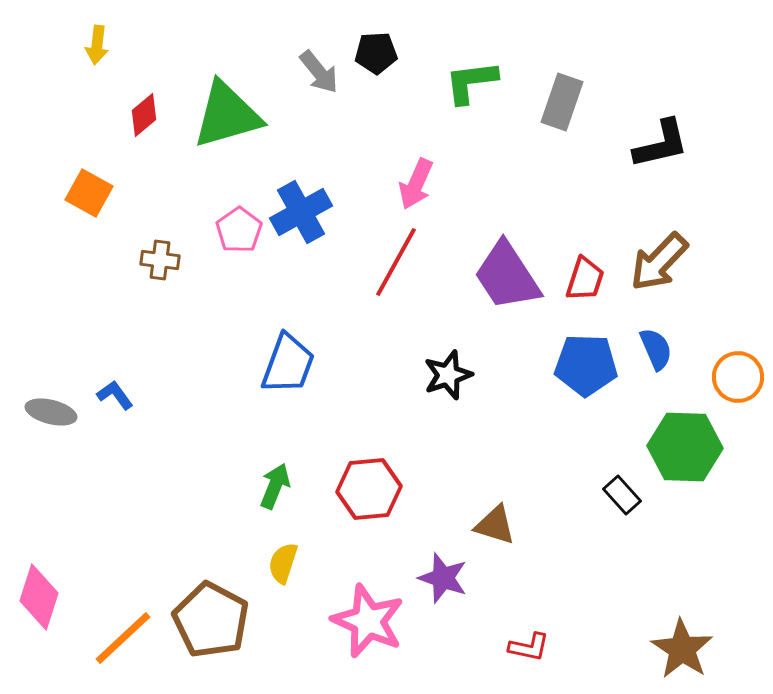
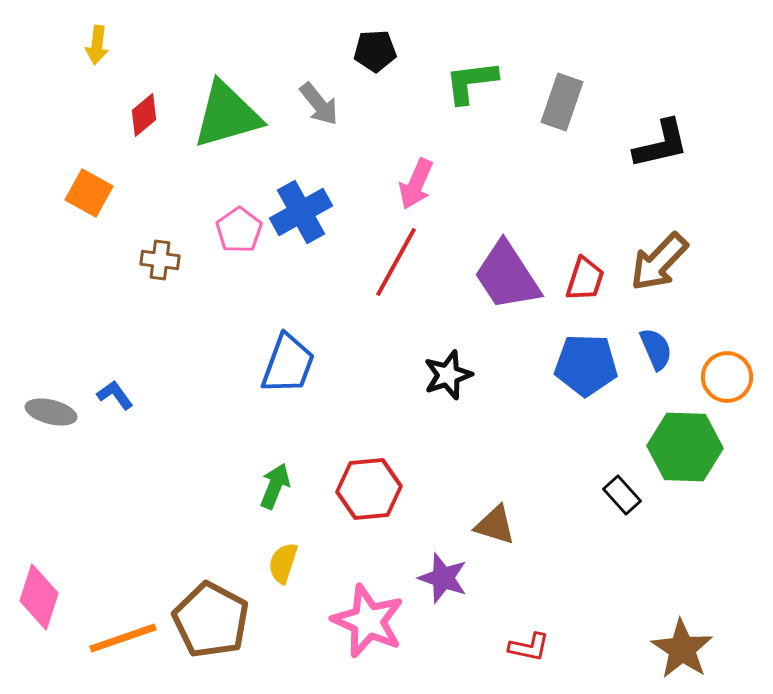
black pentagon: moved 1 px left, 2 px up
gray arrow: moved 32 px down
orange circle: moved 11 px left
orange line: rotated 24 degrees clockwise
